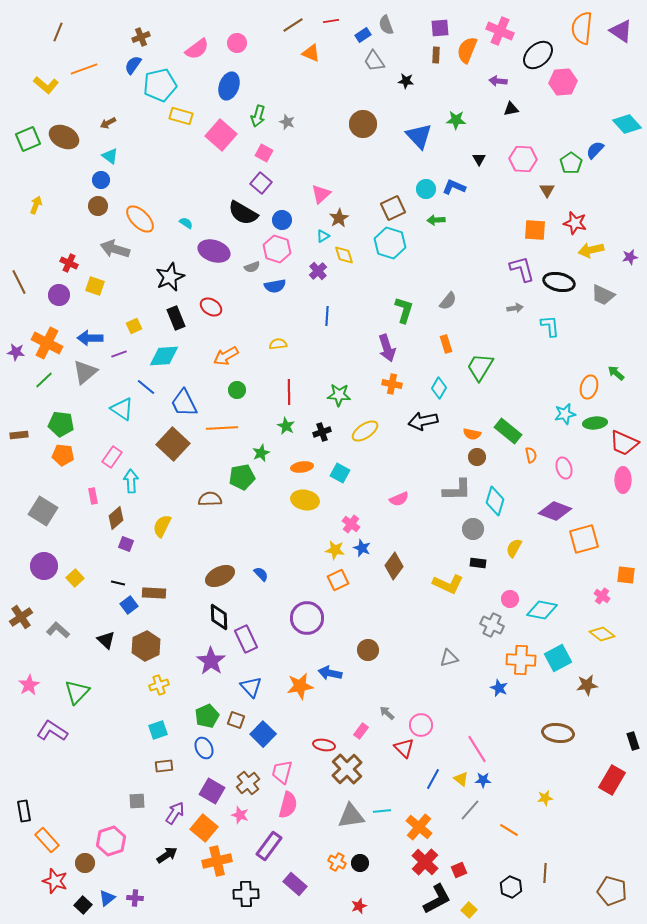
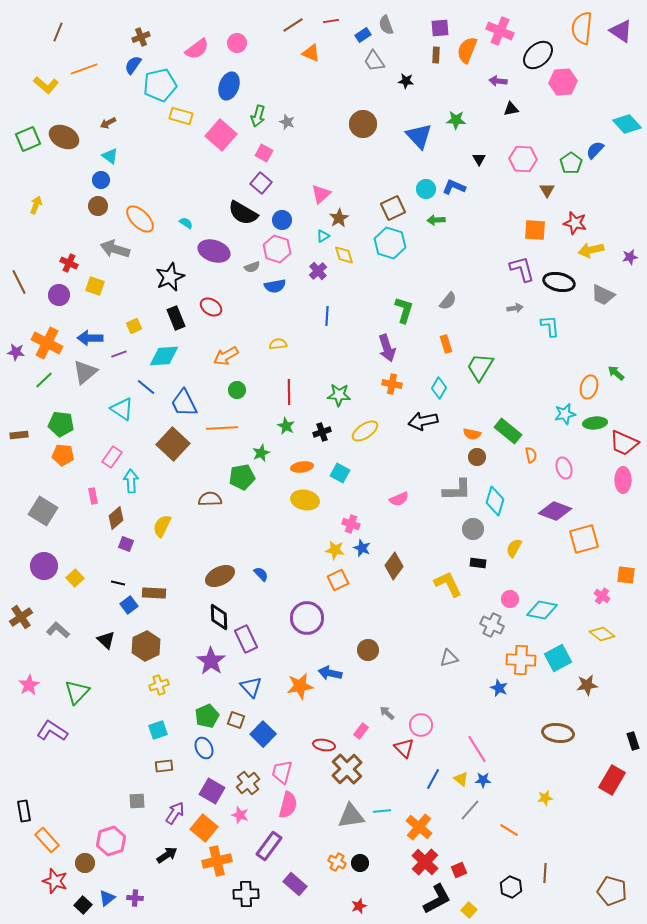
pink cross at (351, 524): rotated 18 degrees counterclockwise
yellow L-shape at (448, 584): rotated 140 degrees counterclockwise
